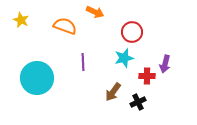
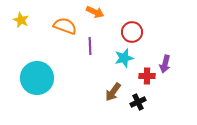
purple line: moved 7 px right, 16 px up
